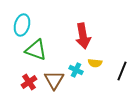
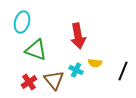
cyan ellipse: moved 3 px up
red arrow: moved 5 px left
black line: moved 1 px right
brown triangle: rotated 10 degrees counterclockwise
